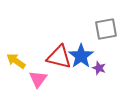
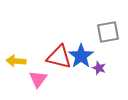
gray square: moved 2 px right, 3 px down
yellow arrow: rotated 30 degrees counterclockwise
